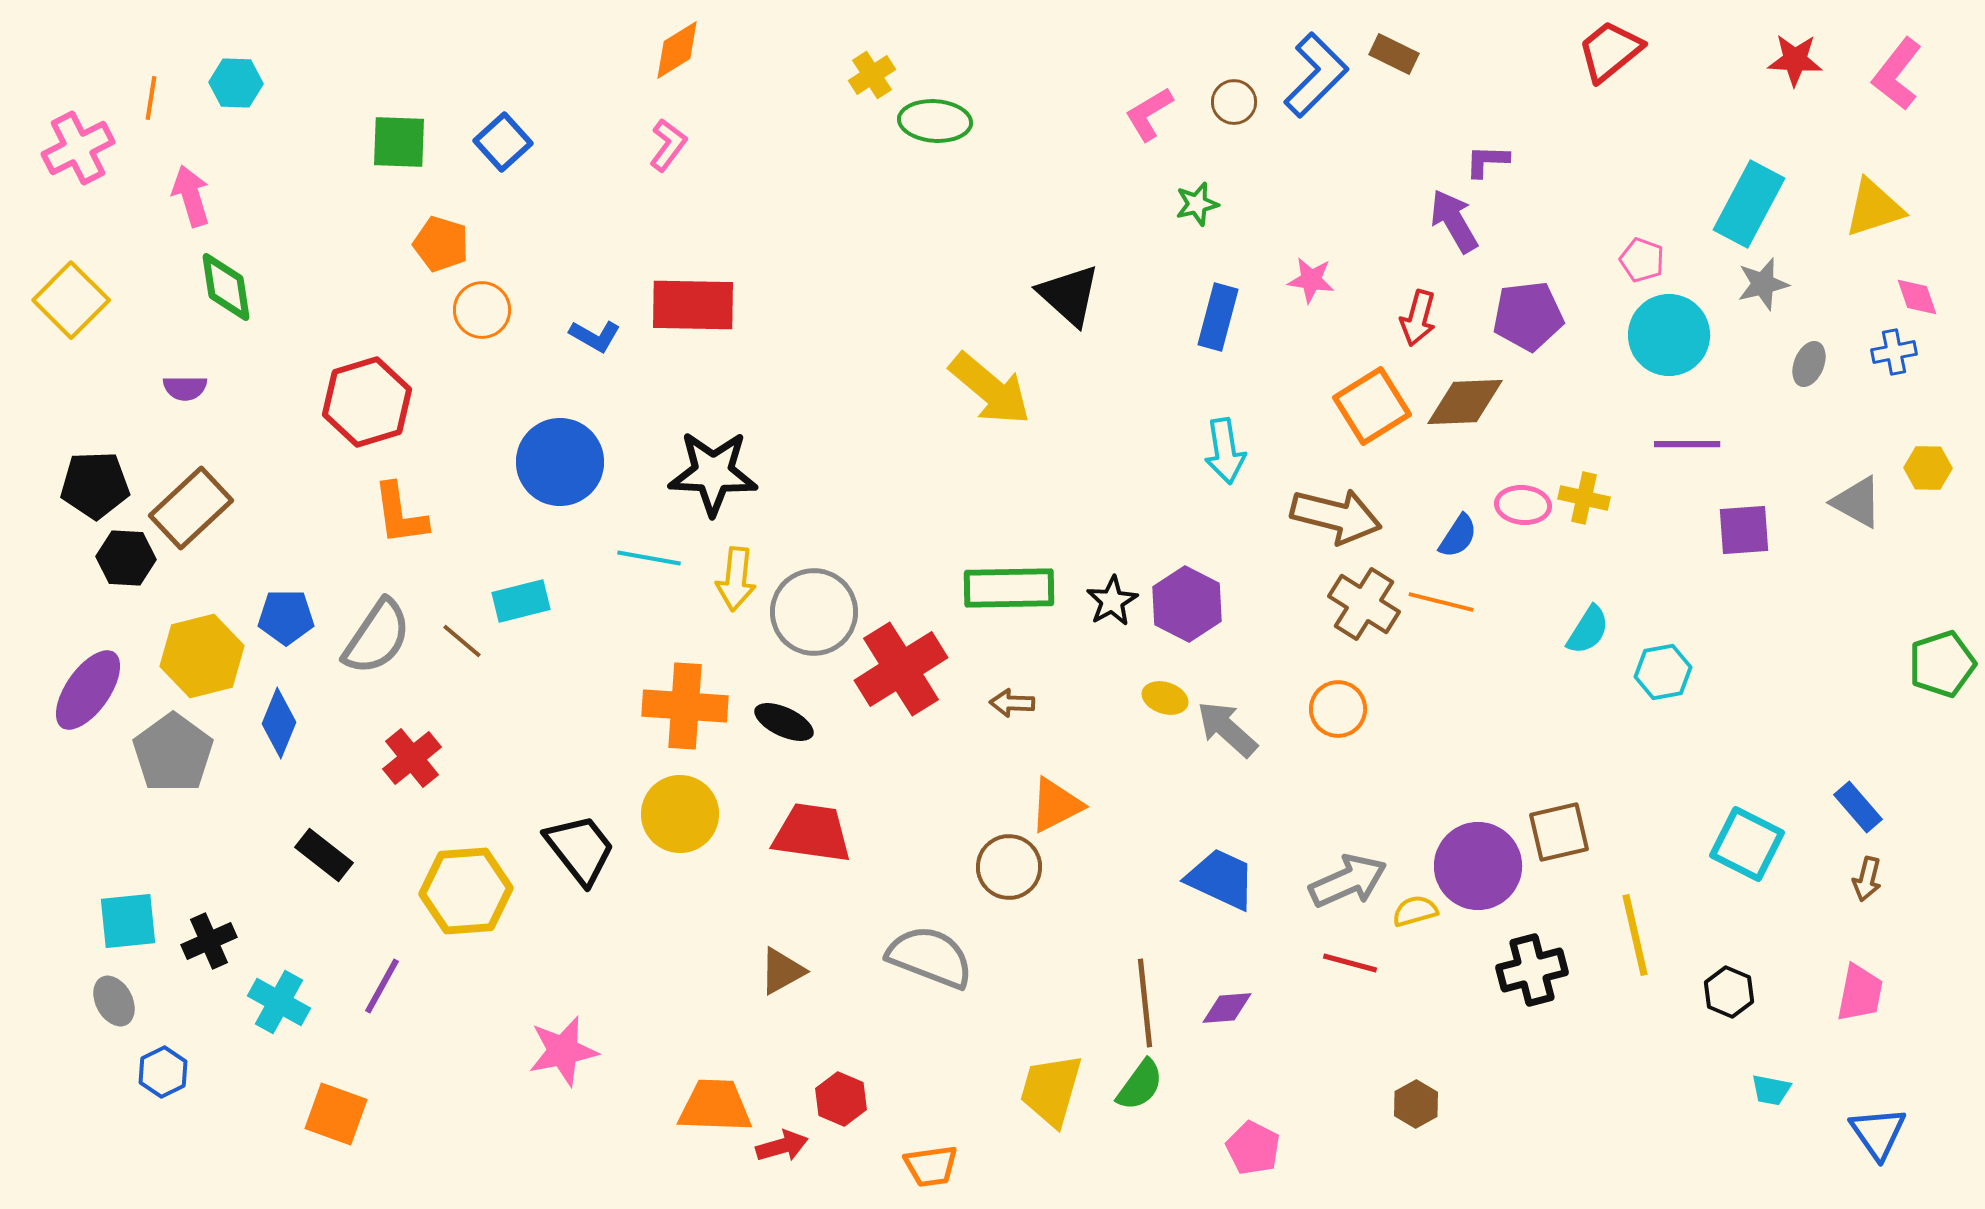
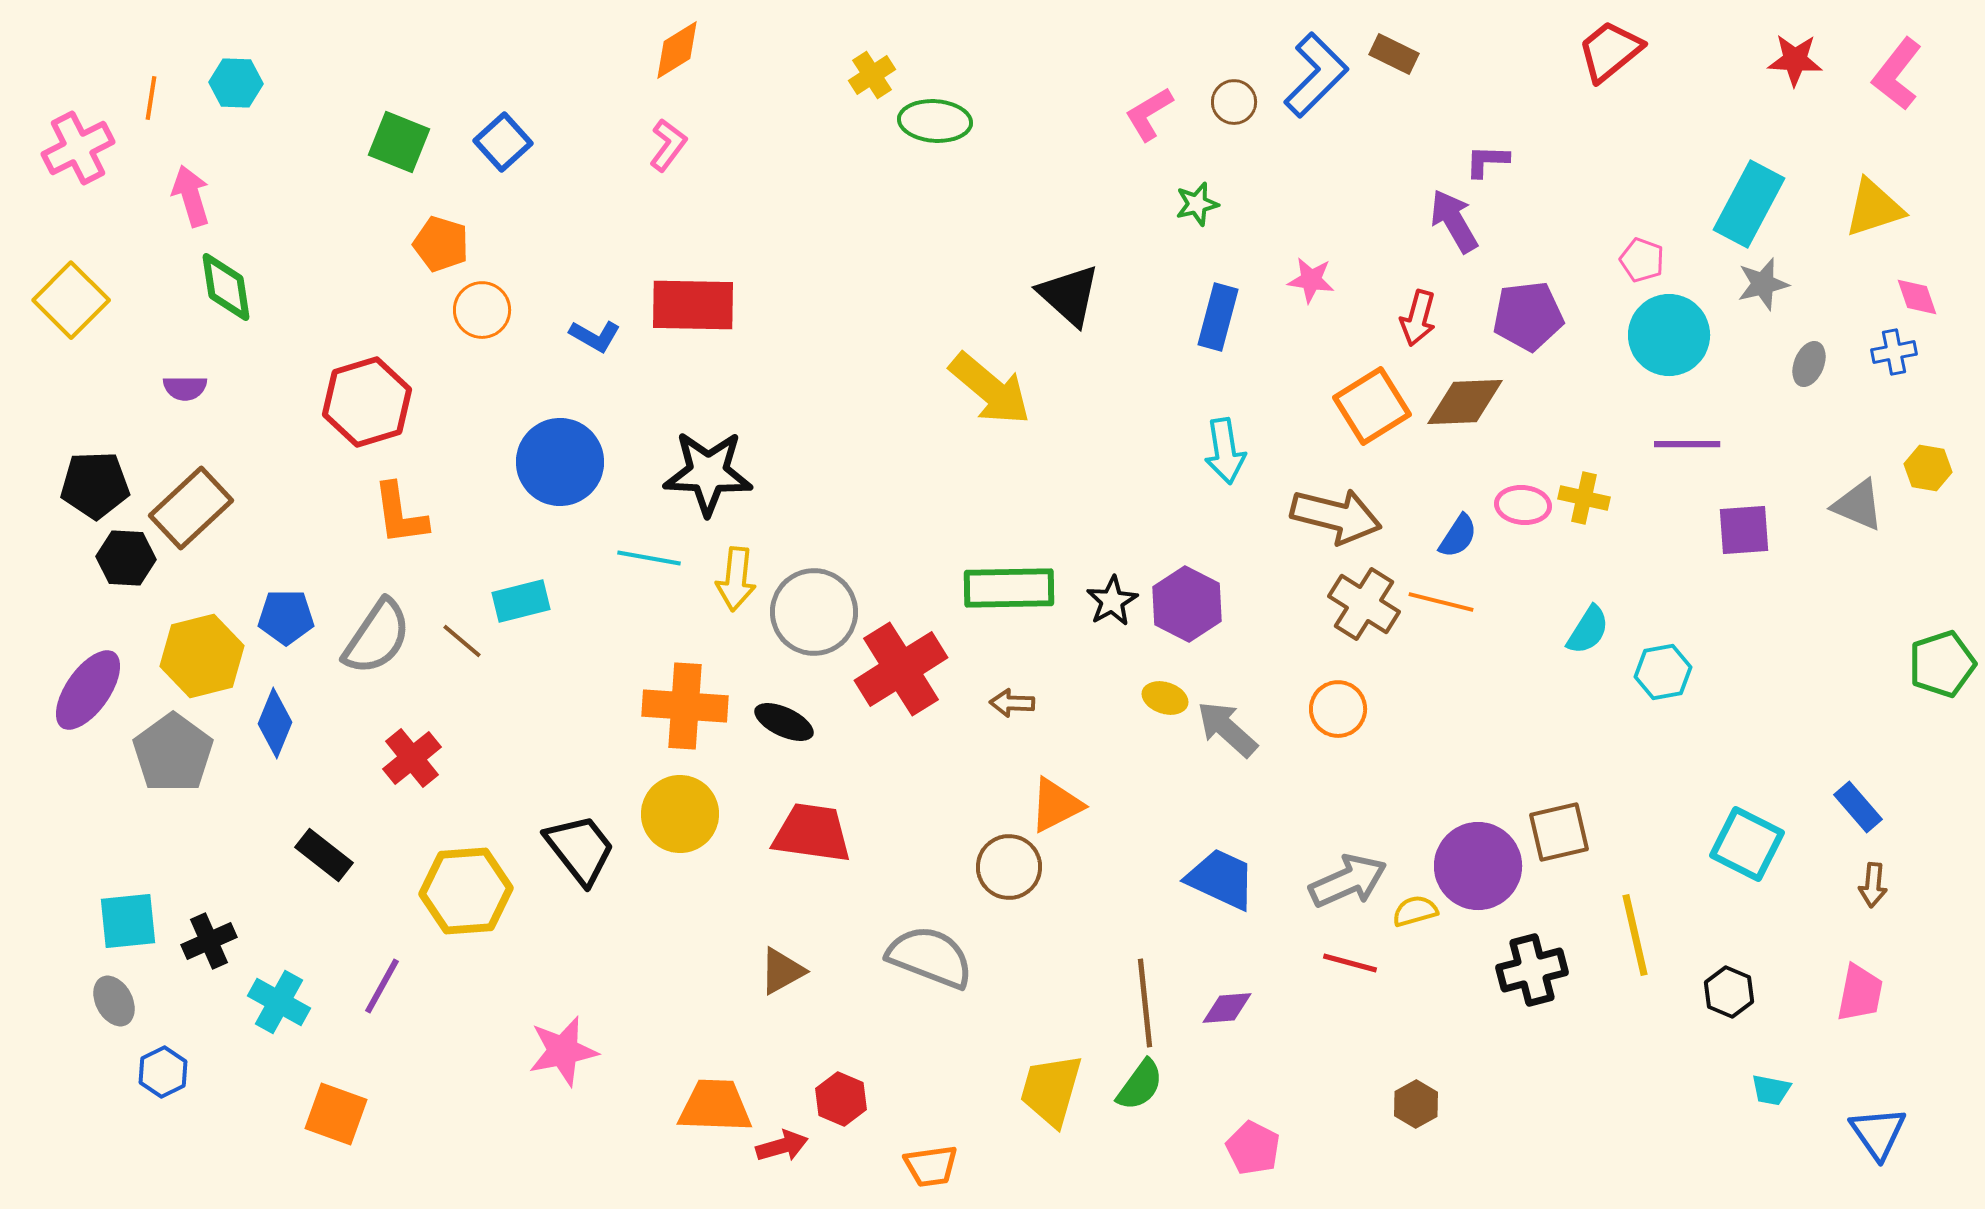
green square at (399, 142): rotated 20 degrees clockwise
yellow hexagon at (1928, 468): rotated 9 degrees clockwise
black star at (713, 473): moved 5 px left
gray triangle at (1857, 502): moved 1 px right, 3 px down; rotated 6 degrees counterclockwise
blue diamond at (279, 723): moved 4 px left
brown arrow at (1867, 879): moved 6 px right, 6 px down; rotated 9 degrees counterclockwise
